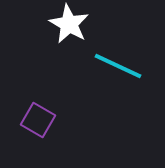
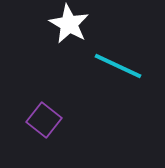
purple square: moved 6 px right; rotated 8 degrees clockwise
